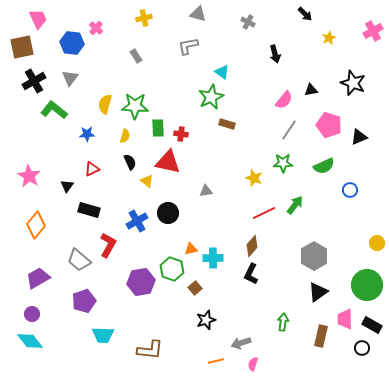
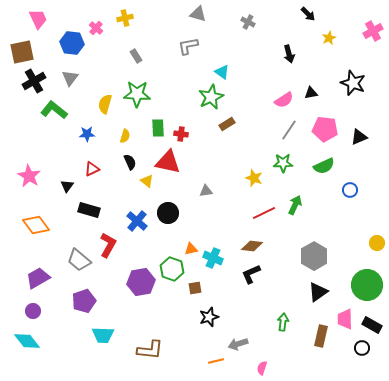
black arrow at (305, 14): moved 3 px right
yellow cross at (144, 18): moved 19 px left
brown square at (22, 47): moved 5 px down
black arrow at (275, 54): moved 14 px right
black triangle at (311, 90): moved 3 px down
pink semicircle at (284, 100): rotated 18 degrees clockwise
green star at (135, 106): moved 2 px right, 12 px up
brown rectangle at (227, 124): rotated 49 degrees counterclockwise
pink pentagon at (329, 125): moved 4 px left, 4 px down; rotated 10 degrees counterclockwise
green arrow at (295, 205): rotated 12 degrees counterclockwise
blue cross at (137, 221): rotated 20 degrees counterclockwise
orange diamond at (36, 225): rotated 76 degrees counterclockwise
brown diamond at (252, 246): rotated 55 degrees clockwise
cyan cross at (213, 258): rotated 24 degrees clockwise
black L-shape at (251, 274): rotated 40 degrees clockwise
brown square at (195, 288): rotated 32 degrees clockwise
purple circle at (32, 314): moved 1 px right, 3 px up
black star at (206, 320): moved 3 px right, 3 px up
cyan diamond at (30, 341): moved 3 px left
gray arrow at (241, 343): moved 3 px left, 1 px down
pink semicircle at (253, 364): moved 9 px right, 4 px down
